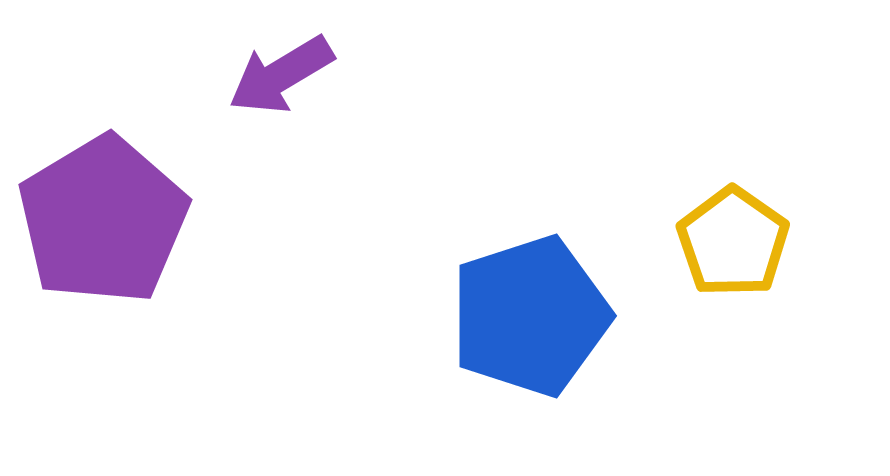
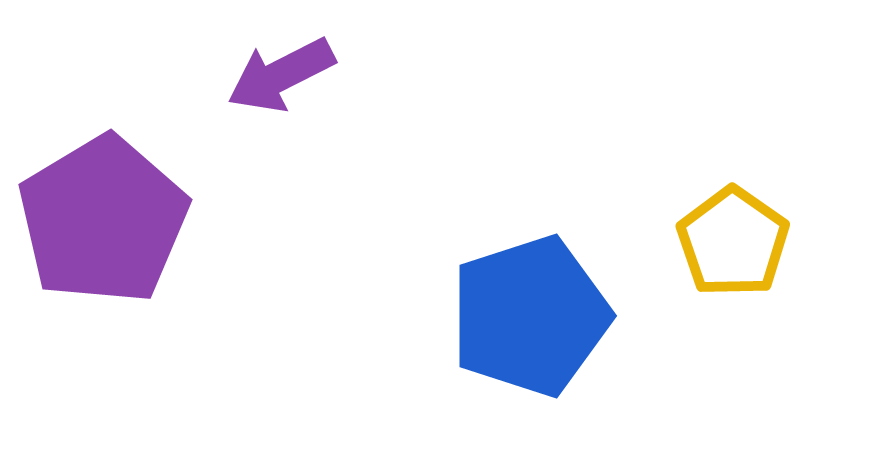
purple arrow: rotated 4 degrees clockwise
